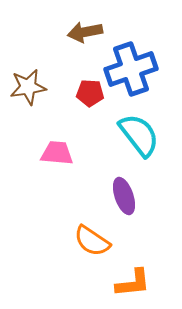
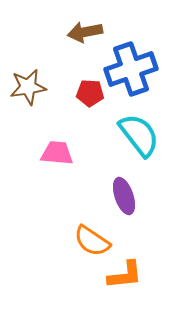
orange L-shape: moved 8 px left, 8 px up
